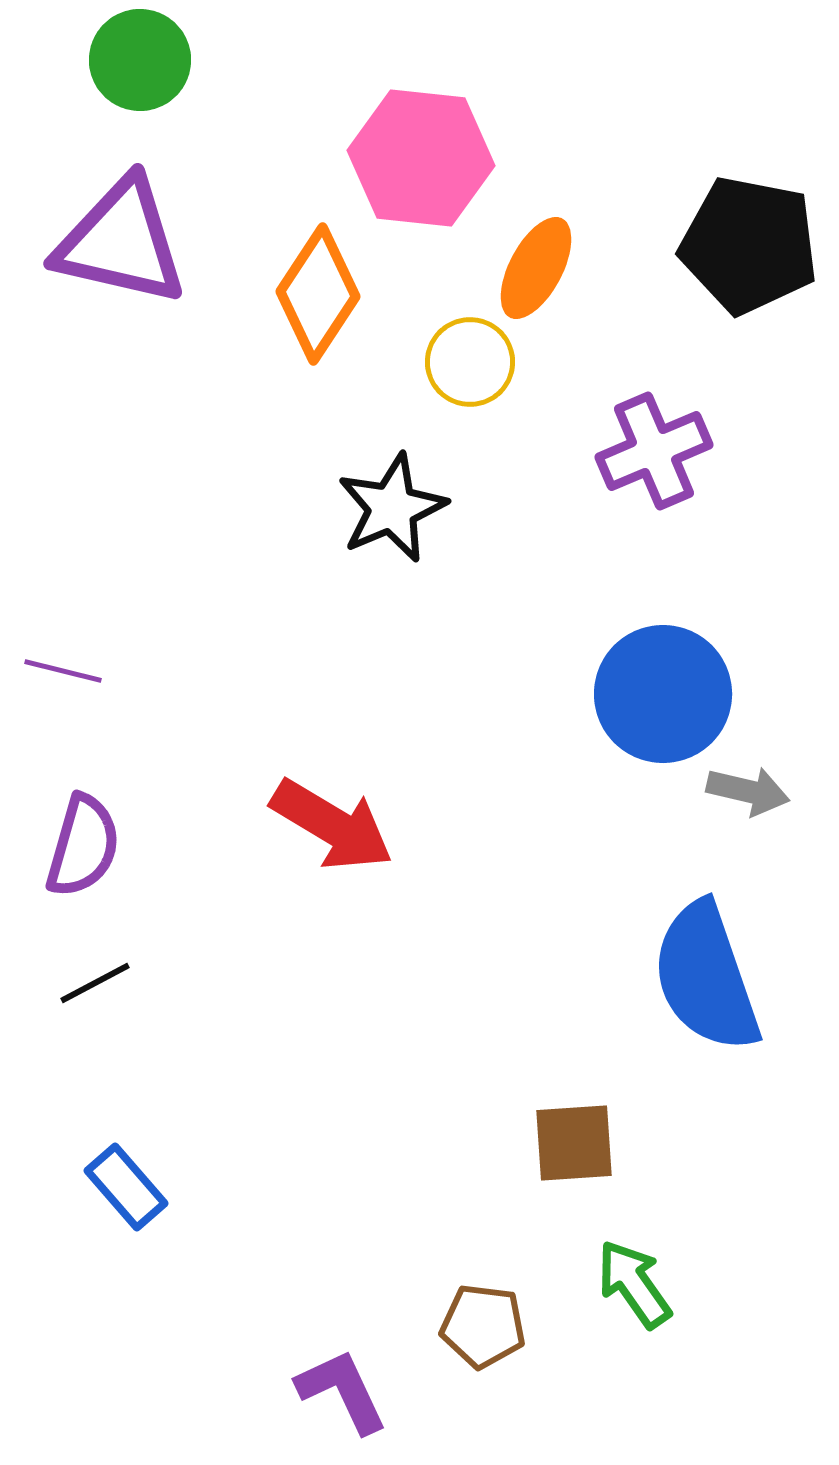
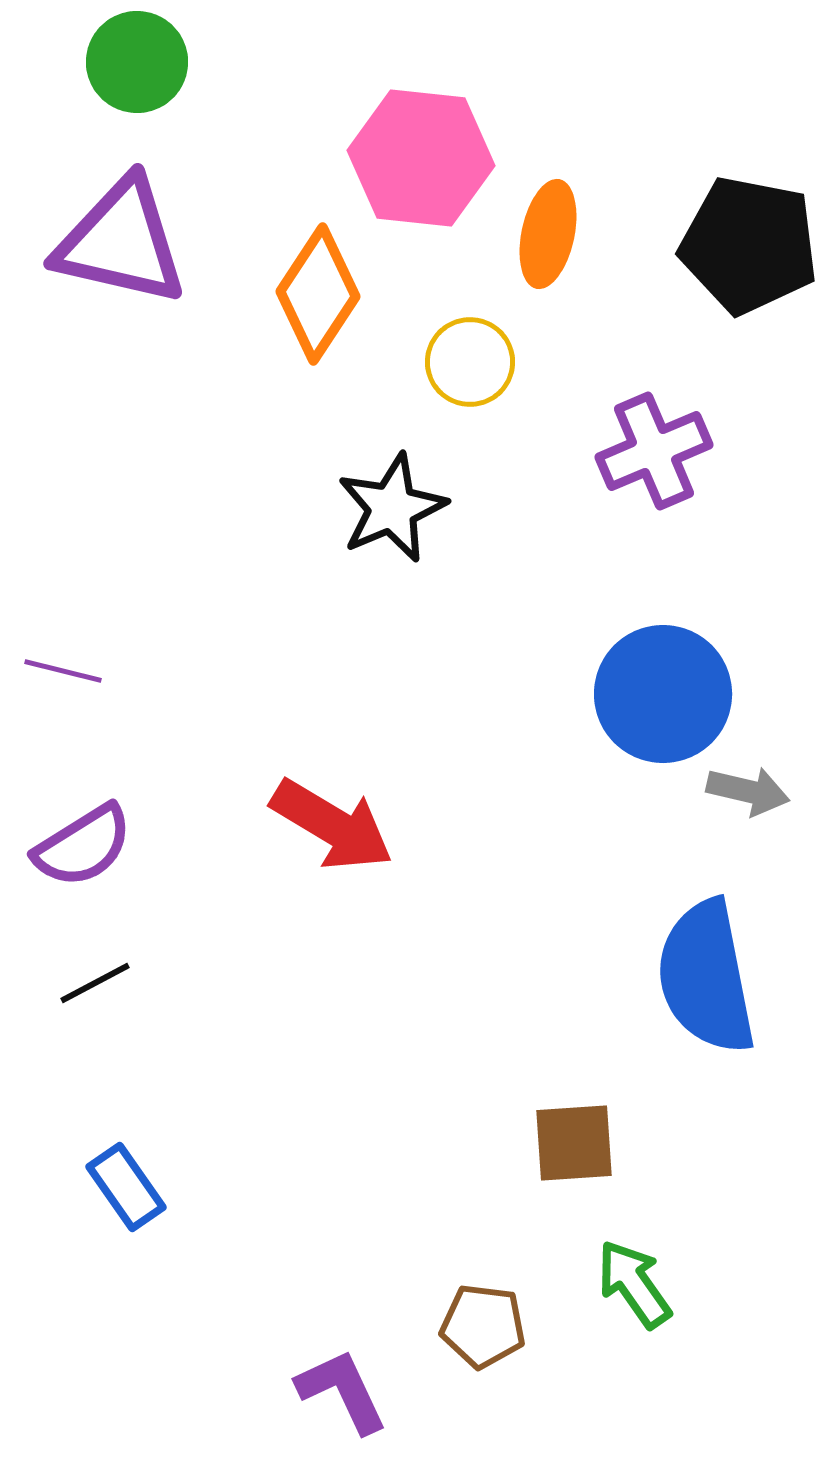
green circle: moved 3 px left, 2 px down
orange ellipse: moved 12 px right, 34 px up; rotated 16 degrees counterclockwise
purple semicircle: rotated 42 degrees clockwise
blue semicircle: rotated 8 degrees clockwise
blue rectangle: rotated 6 degrees clockwise
